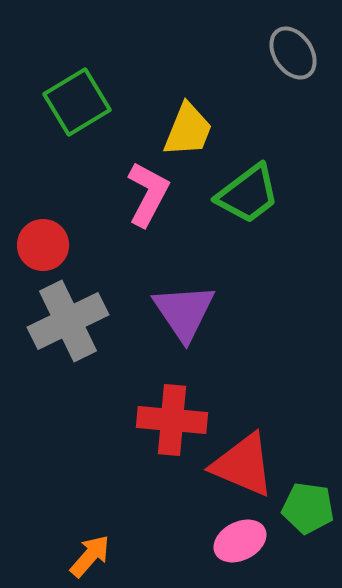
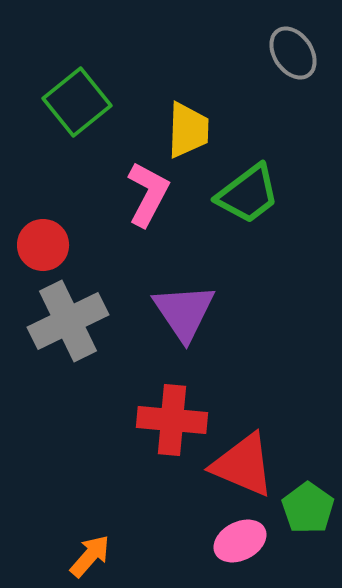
green square: rotated 8 degrees counterclockwise
yellow trapezoid: rotated 20 degrees counterclockwise
green pentagon: rotated 27 degrees clockwise
